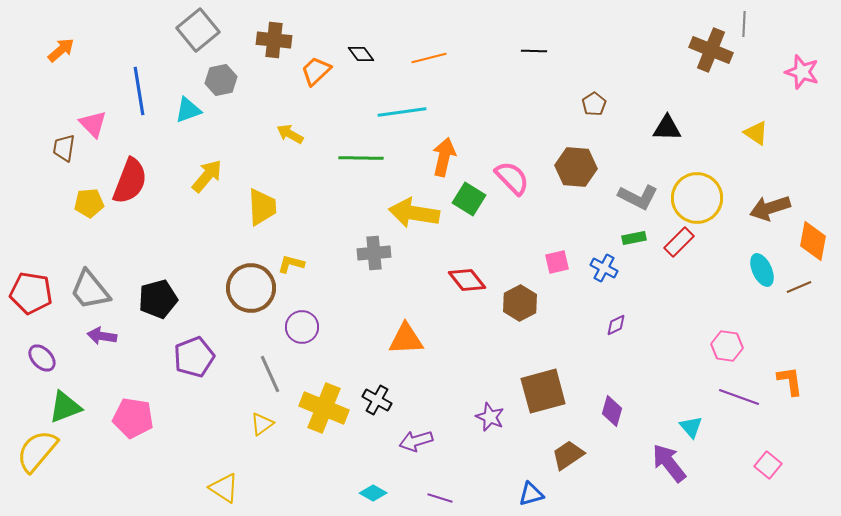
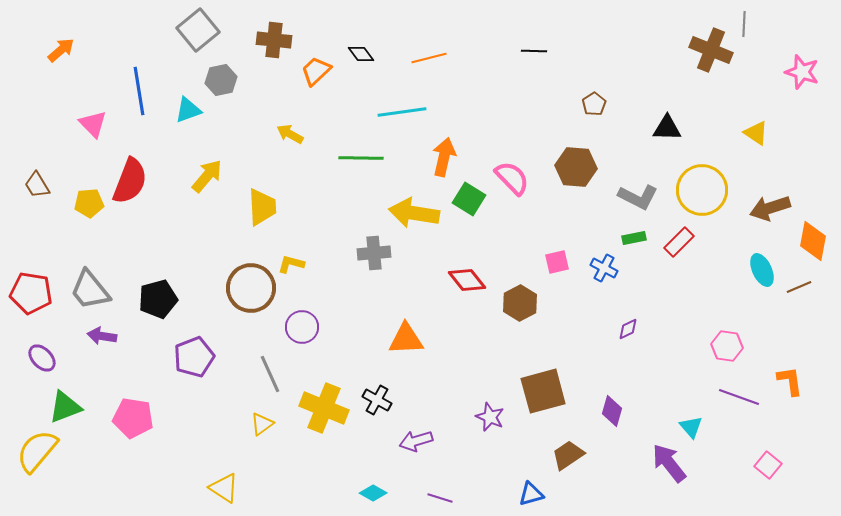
brown trapezoid at (64, 148): moved 27 px left, 37 px down; rotated 40 degrees counterclockwise
yellow circle at (697, 198): moved 5 px right, 8 px up
purple diamond at (616, 325): moved 12 px right, 4 px down
